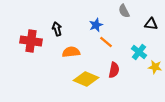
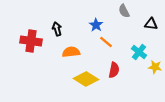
blue star: rotated 16 degrees counterclockwise
yellow diamond: rotated 10 degrees clockwise
